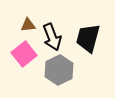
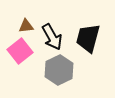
brown triangle: moved 2 px left, 1 px down
black arrow: rotated 8 degrees counterclockwise
pink square: moved 4 px left, 3 px up
